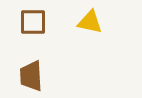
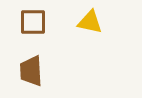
brown trapezoid: moved 5 px up
